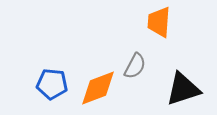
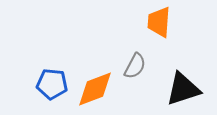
orange diamond: moved 3 px left, 1 px down
